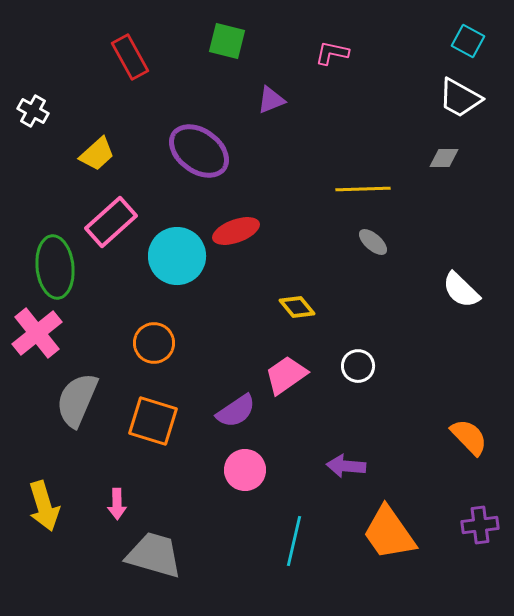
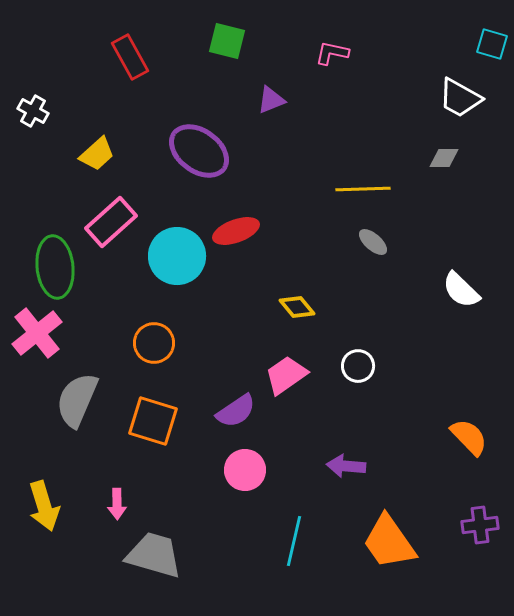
cyan square: moved 24 px right, 3 px down; rotated 12 degrees counterclockwise
orange trapezoid: moved 9 px down
